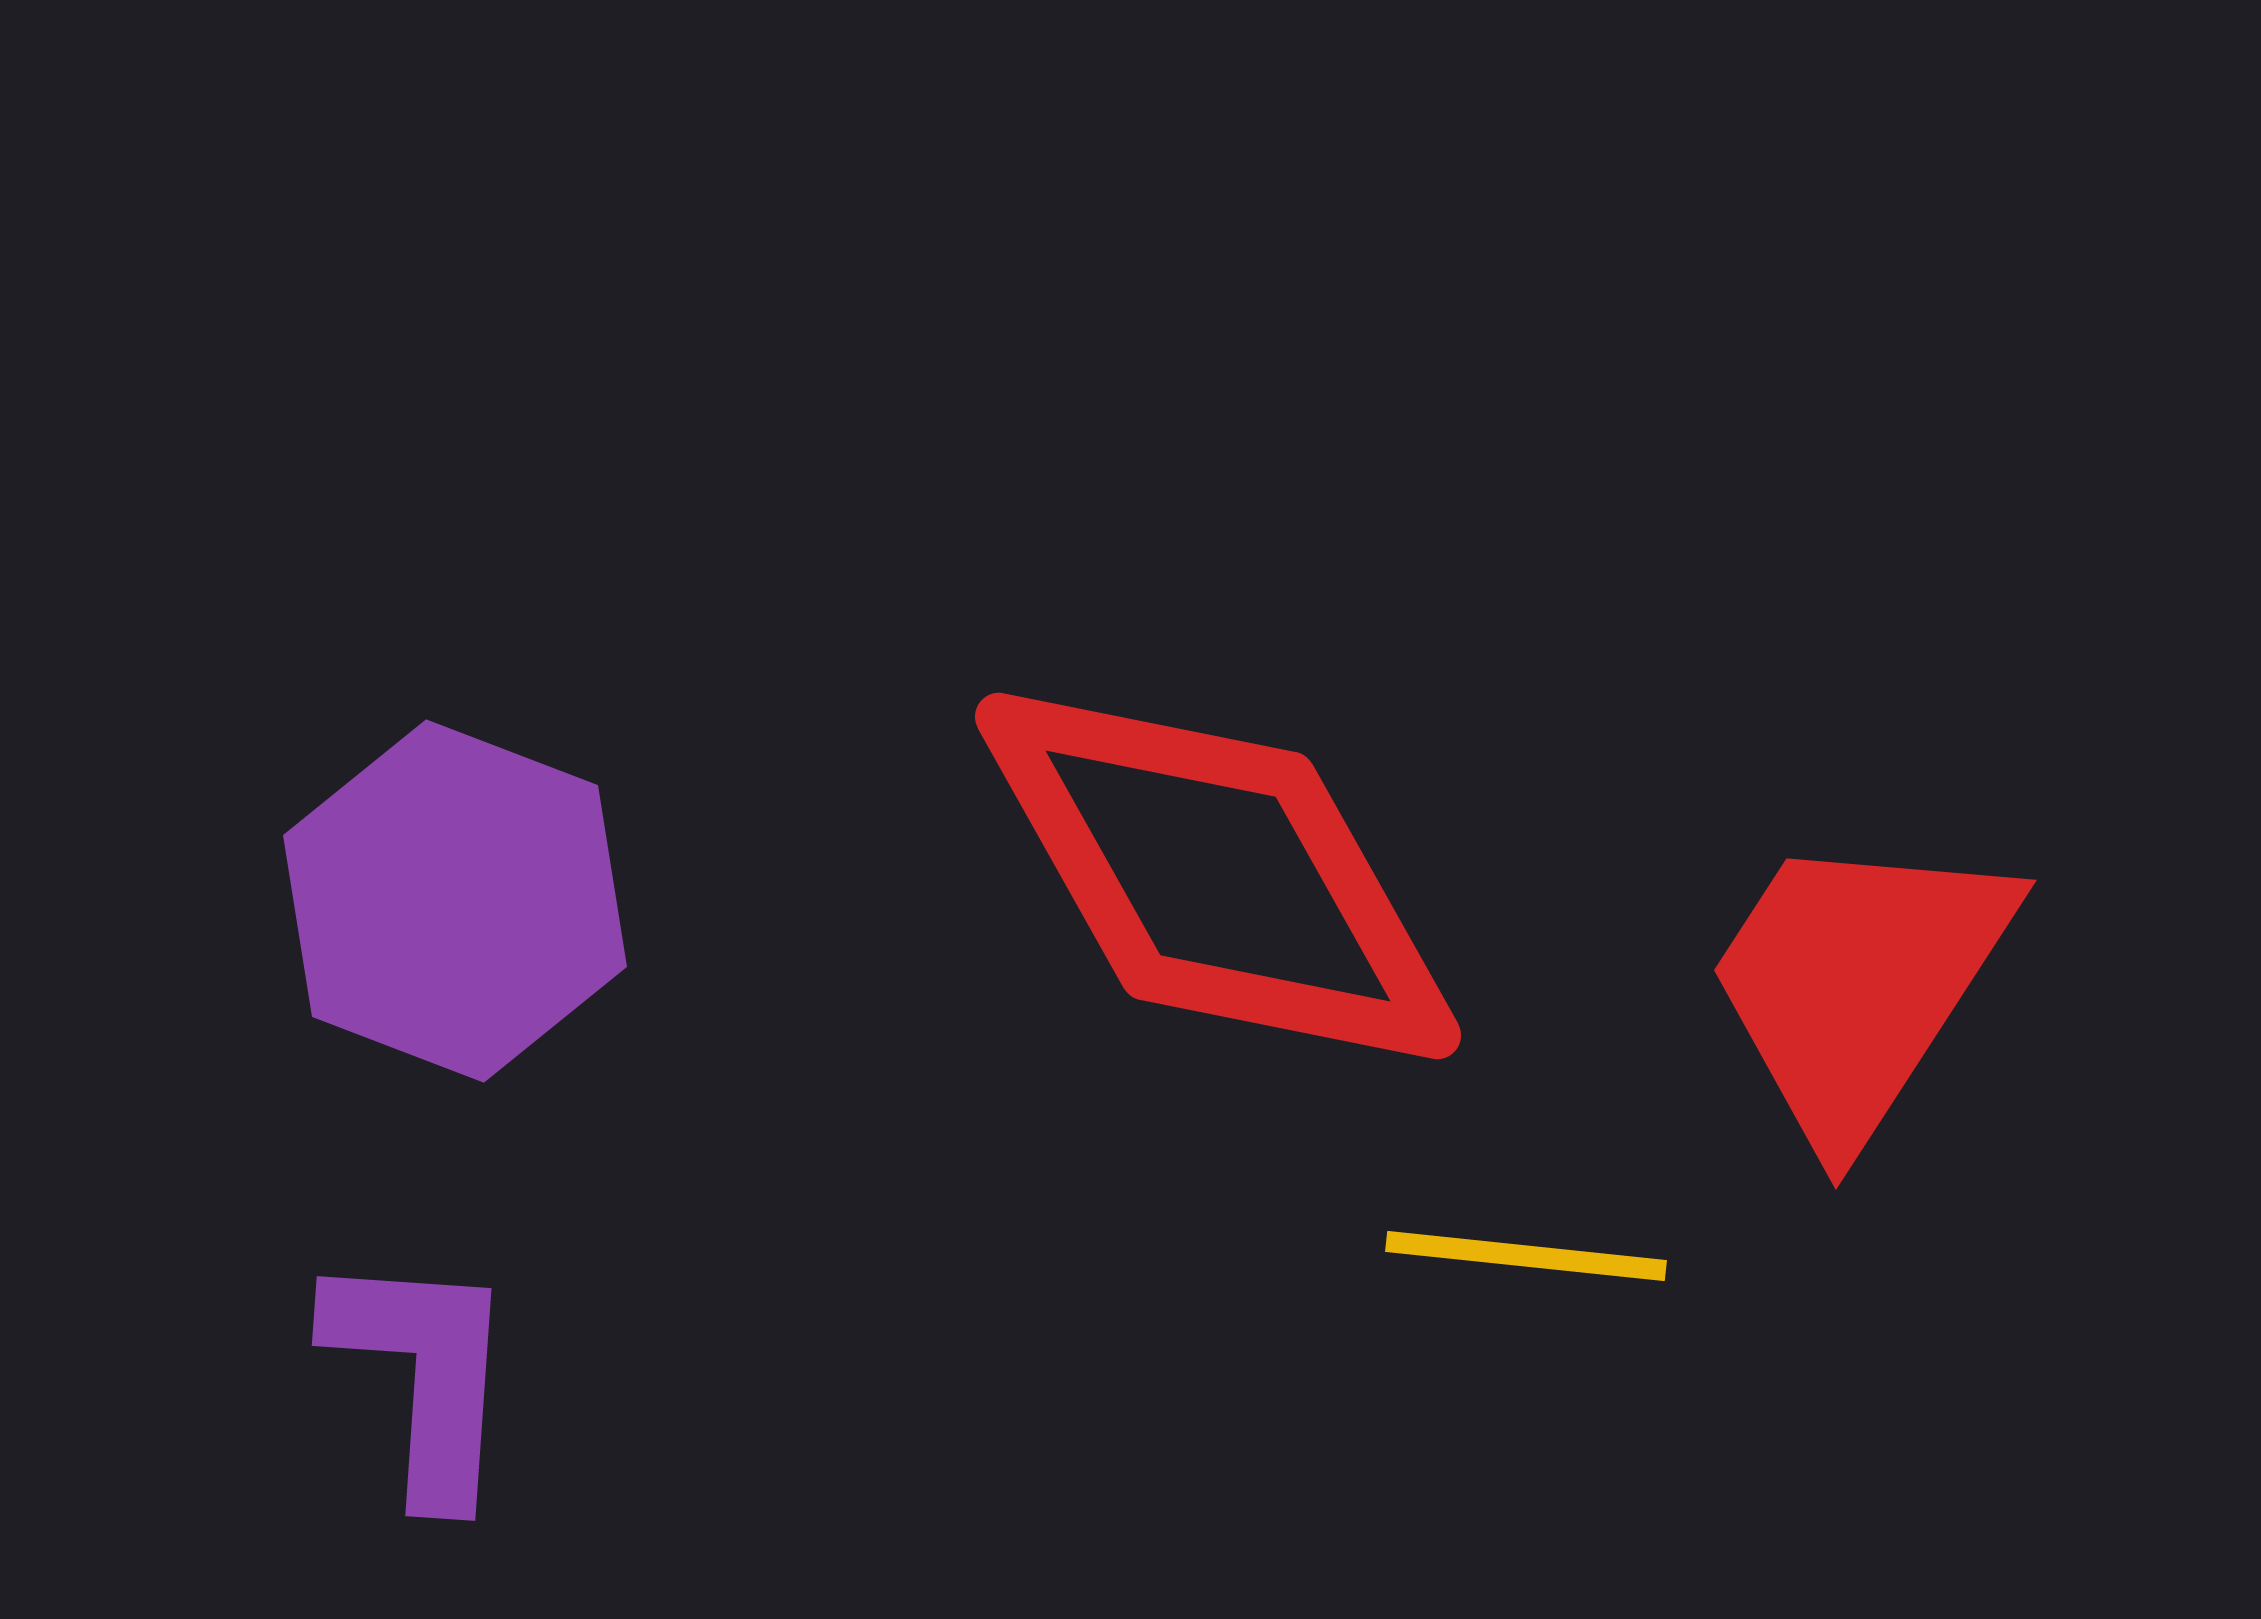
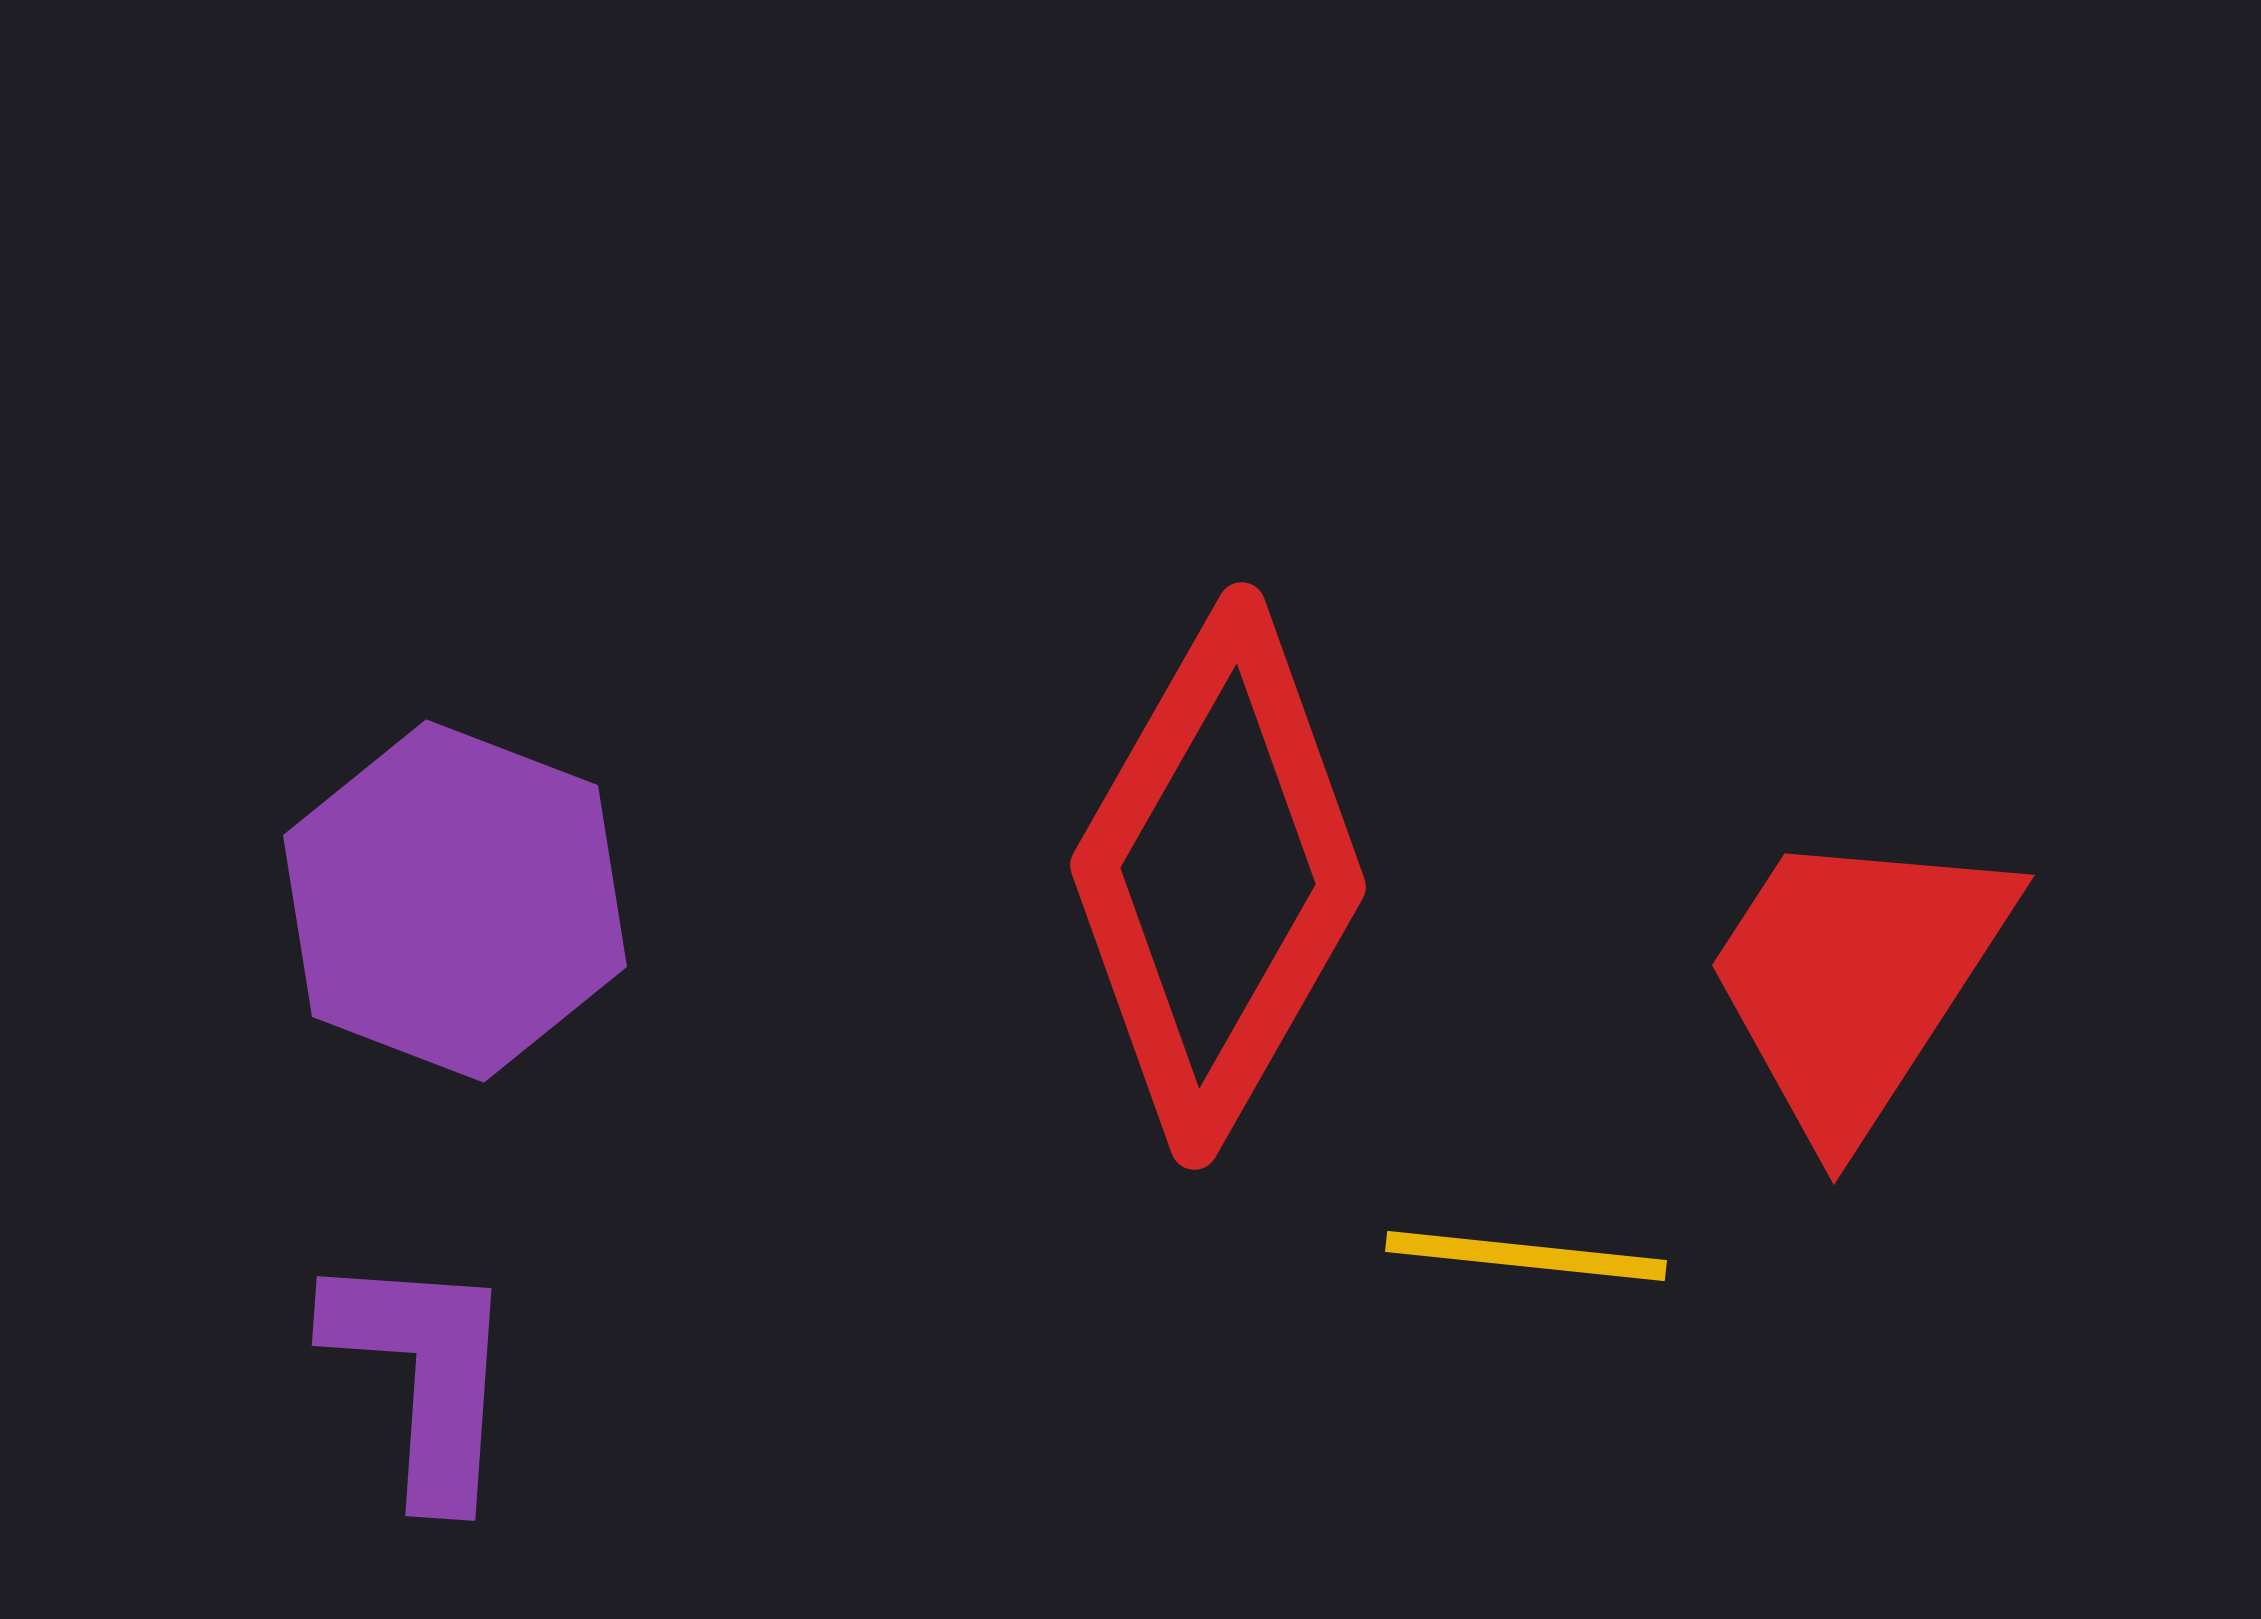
red diamond: rotated 59 degrees clockwise
red trapezoid: moved 2 px left, 5 px up
